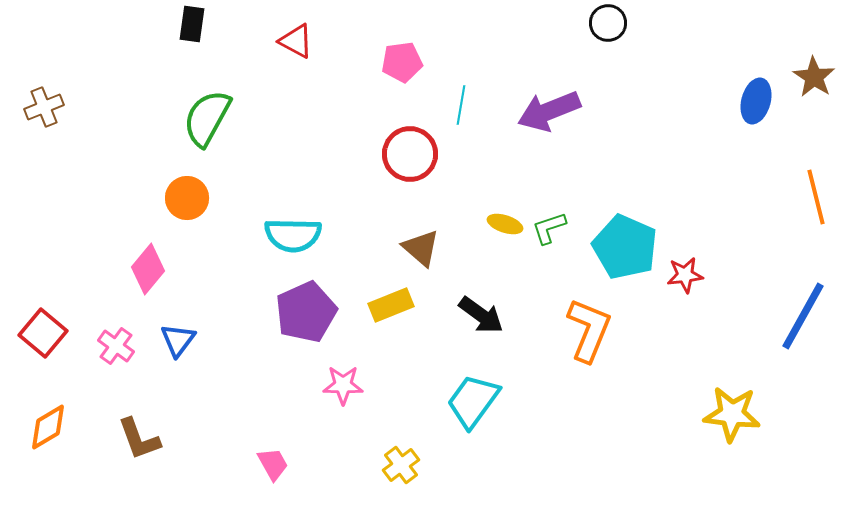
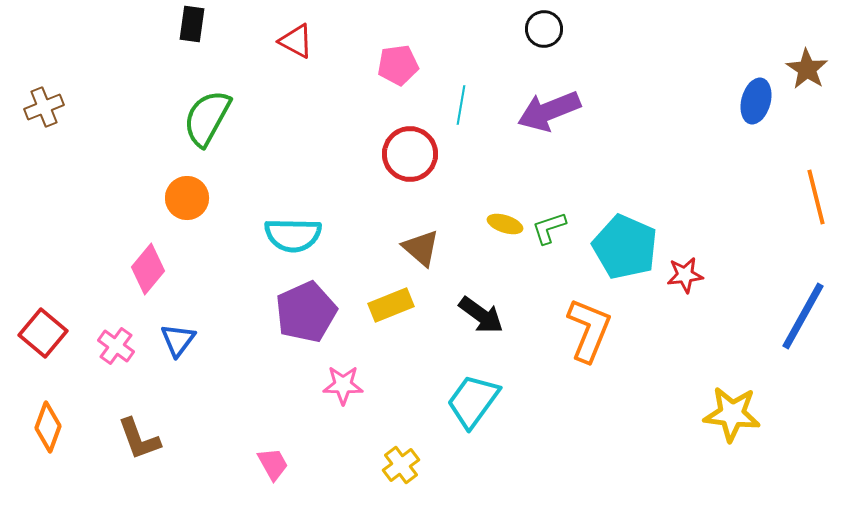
black circle: moved 64 px left, 6 px down
pink pentagon: moved 4 px left, 3 px down
brown star: moved 7 px left, 8 px up
orange diamond: rotated 39 degrees counterclockwise
